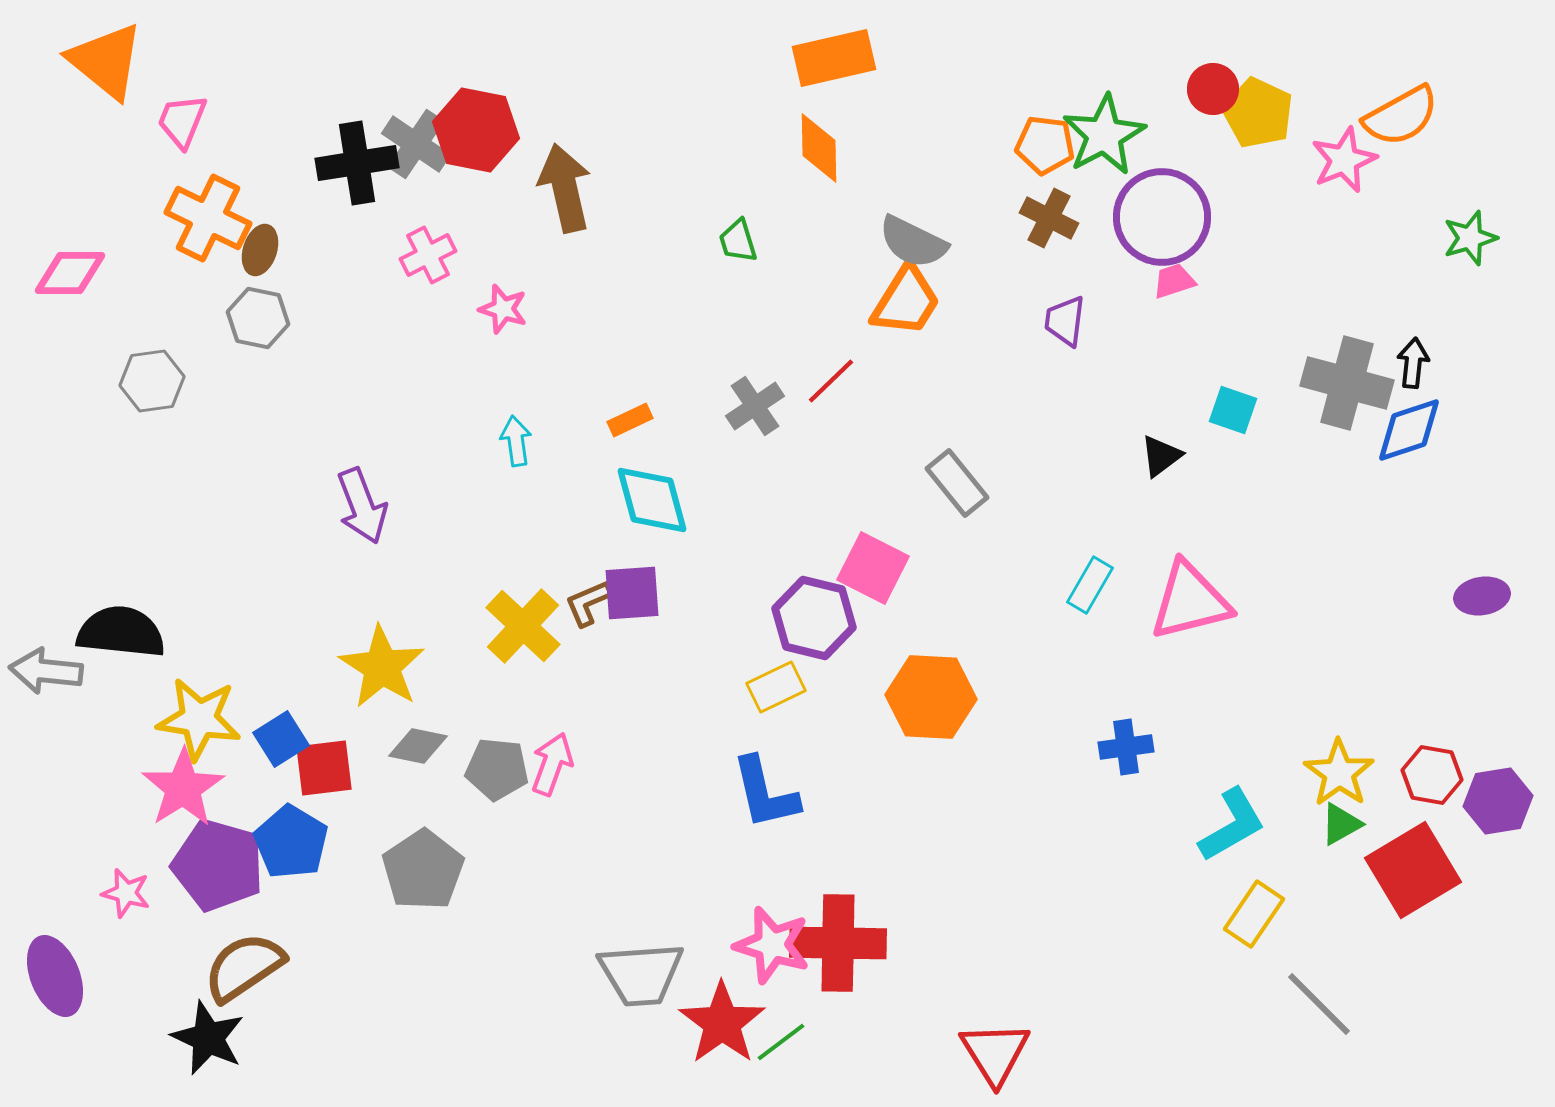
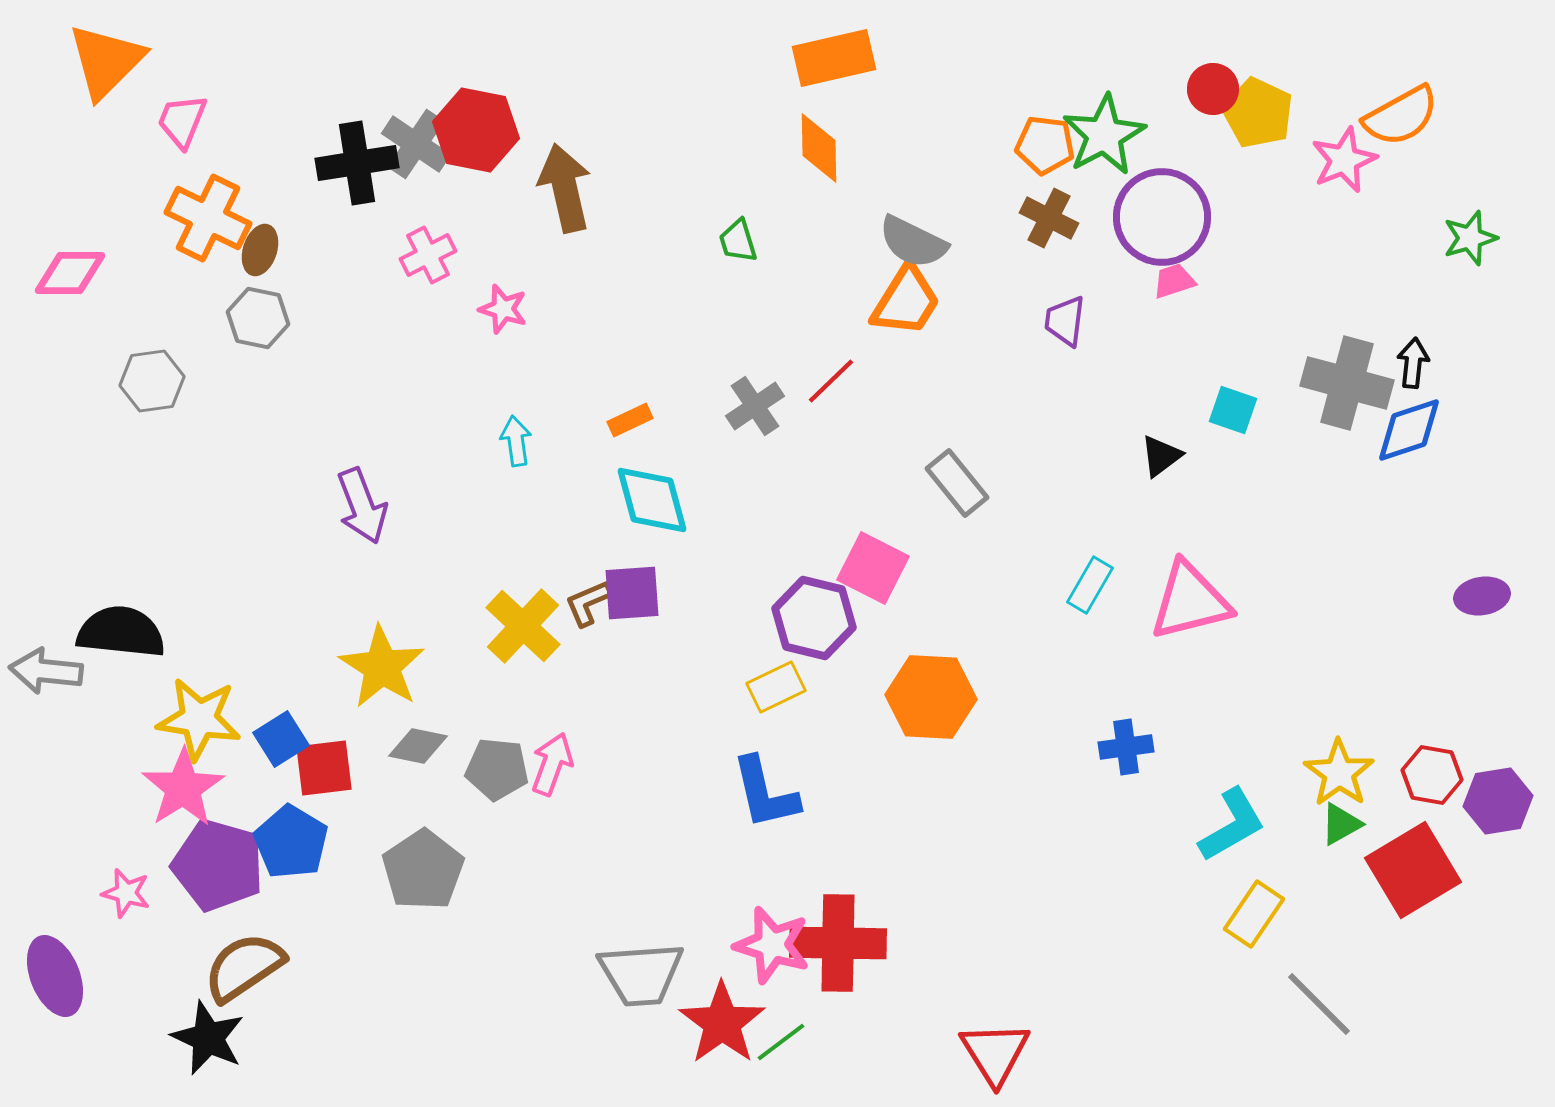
orange triangle at (106, 61): rotated 36 degrees clockwise
